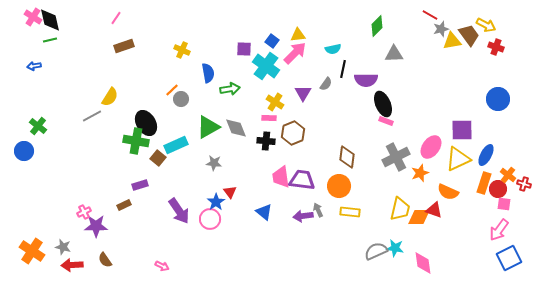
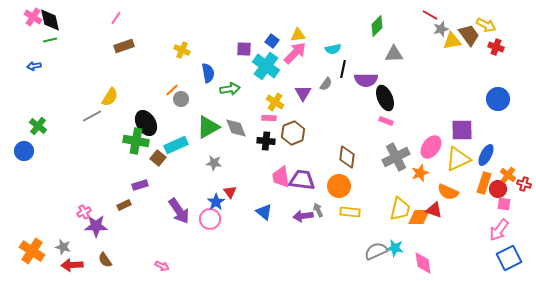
black ellipse at (383, 104): moved 2 px right, 6 px up
